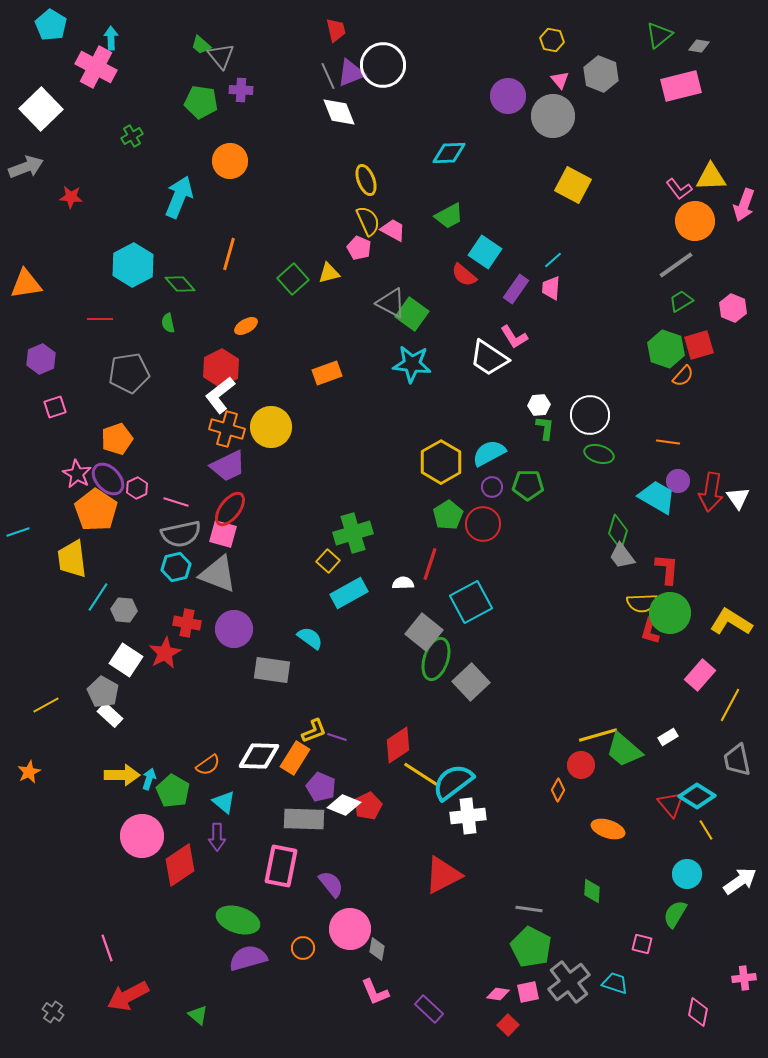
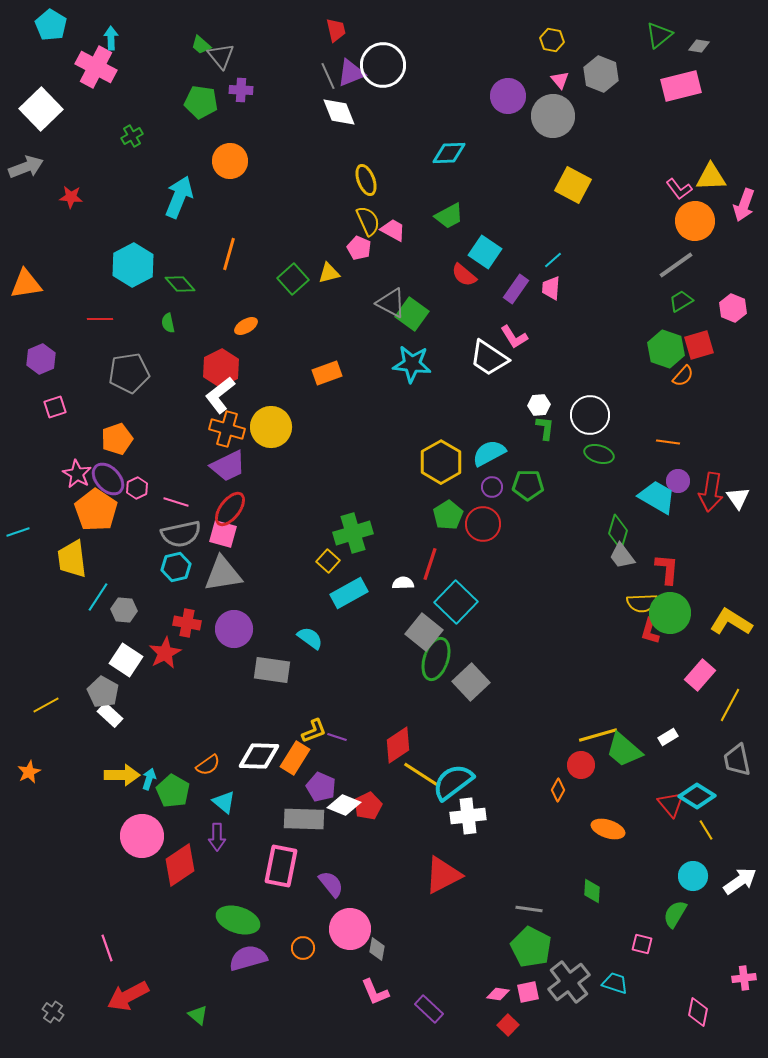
gray triangle at (218, 574): moved 5 px right; rotated 30 degrees counterclockwise
cyan square at (471, 602): moved 15 px left; rotated 18 degrees counterclockwise
cyan circle at (687, 874): moved 6 px right, 2 px down
